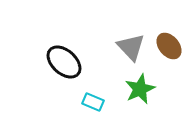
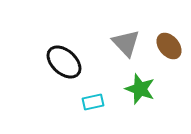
gray triangle: moved 5 px left, 4 px up
green star: rotated 28 degrees counterclockwise
cyan rectangle: rotated 35 degrees counterclockwise
